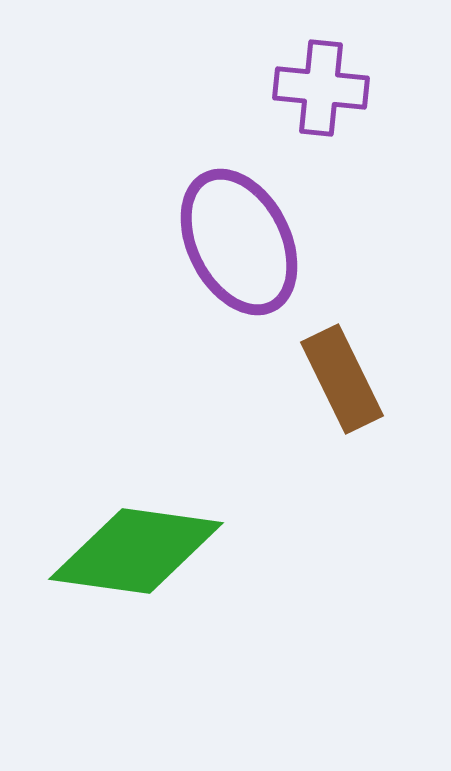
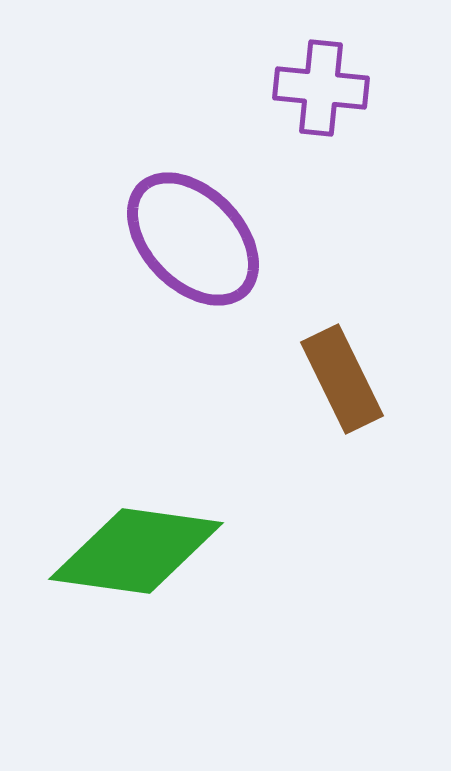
purple ellipse: moved 46 px left, 3 px up; rotated 17 degrees counterclockwise
